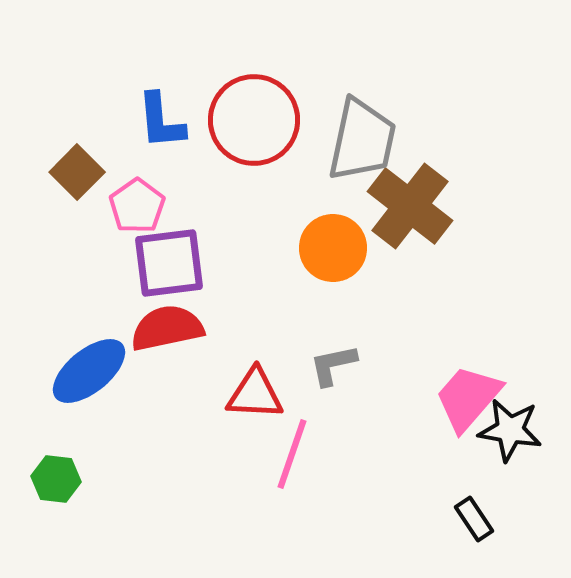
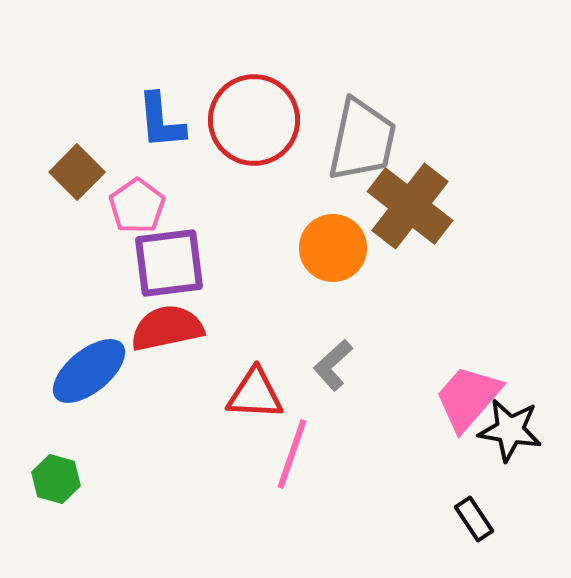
gray L-shape: rotated 30 degrees counterclockwise
green hexagon: rotated 9 degrees clockwise
